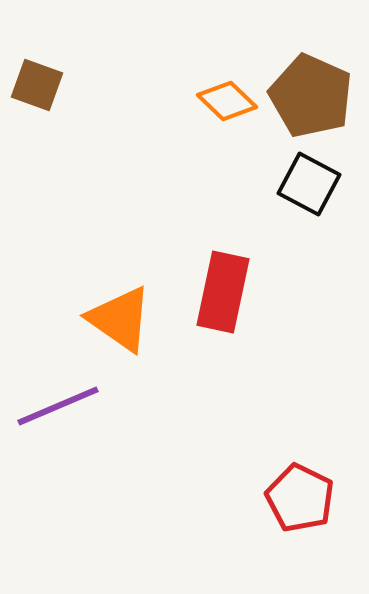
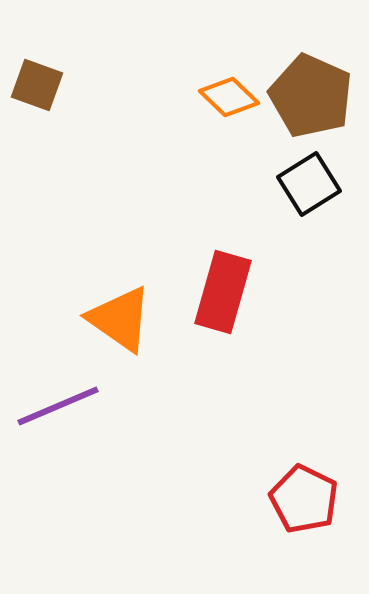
orange diamond: moved 2 px right, 4 px up
black square: rotated 30 degrees clockwise
red rectangle: rotated 4 degrees clockwise
red pentagon: moved 4 px right, 1 px down
